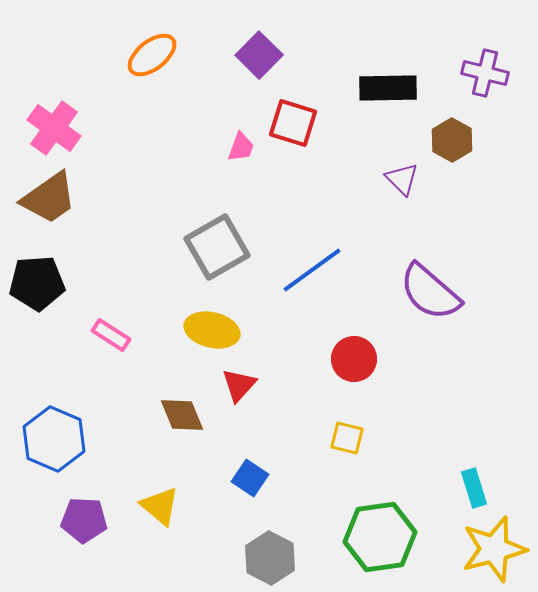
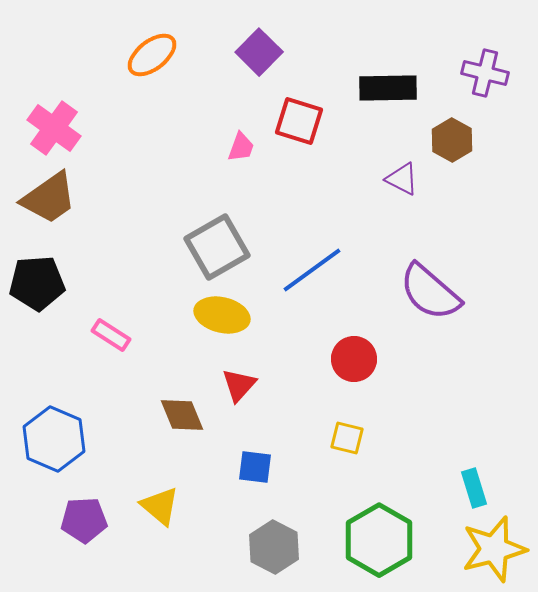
purple square: moved 3 px up
red square: moved 6 px right, 2 px up
purple triangle: rotated 18 degrees counterclockwise
yellow ellipse: moved 10 px right, 15 px up
blue square: moved 5 px right, 11 px up; rotated 27 degrees counterclockwise
purple pentagon: rotated 6 degrees counterclockwise
green hexagon: moved 1 px left, 3 px down; rotated 22 degrees counterclockwise
gray hexagon: moved 4 px right, 11 px up
